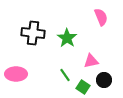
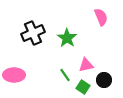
black cross: rotated 30 degrees counterclockwise
pink triangle: moved 5 px left, 4 px down
pink ellipse: moved 2 px left, 1 px down
